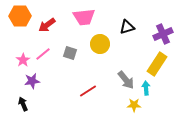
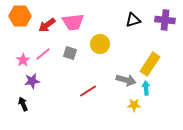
pink trapezoid: moved 11 px left, 5 px down
black triangle: moved 6 px right, 7 px up
purple cross: moved 2 px right, 14 px up; rotated 30 degrees clockwise
yellow rectangle: moved 7 px left
gray arrow: rotated 36 degrees counterclockwise
